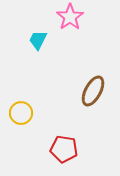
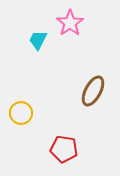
pink star: moved 6 px down
